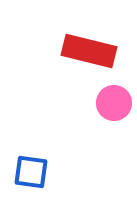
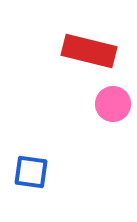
pink circle: moved 1 px left, 1 px down
